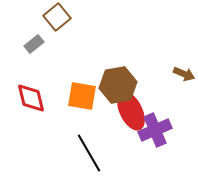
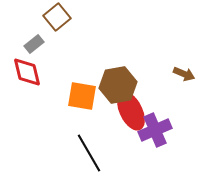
red diamond: moved 4 px left, 26 px up
